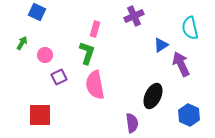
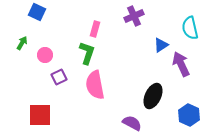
purple semicircle: rotated 54 degrees counterclockwise
